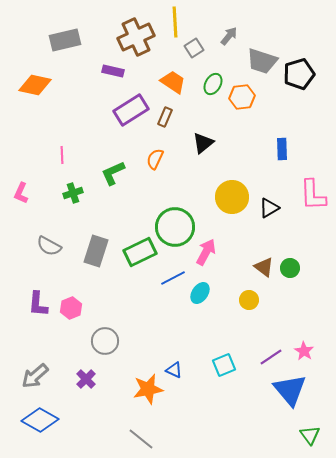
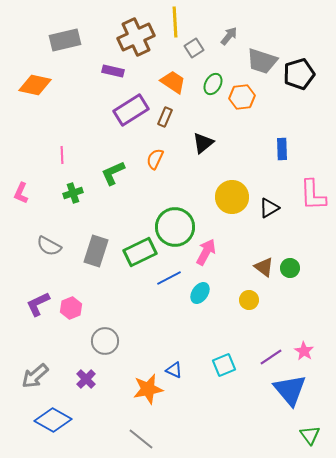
blue line at (173, 278): moved 4 px left
purple L-shape at (38, 304): rotated 60 degrees clockwise
blue diamond at (40, 420): moved 13 px right
